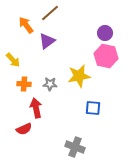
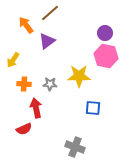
yellow arrow: rotated 77 degrees clockwise
yellow star: rotated 10 degrees clockwise
